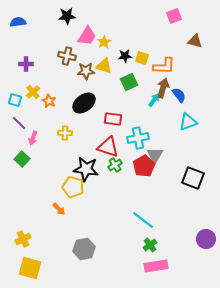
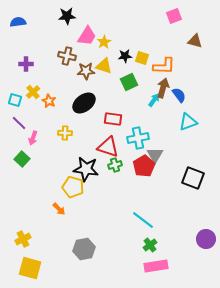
green cross at (115, 165): rotated 16 degrees clockwise
